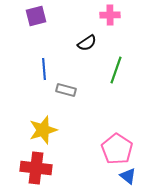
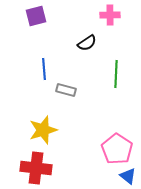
green line: moved 4 px down; rotated 16 degrees counterclockwise
